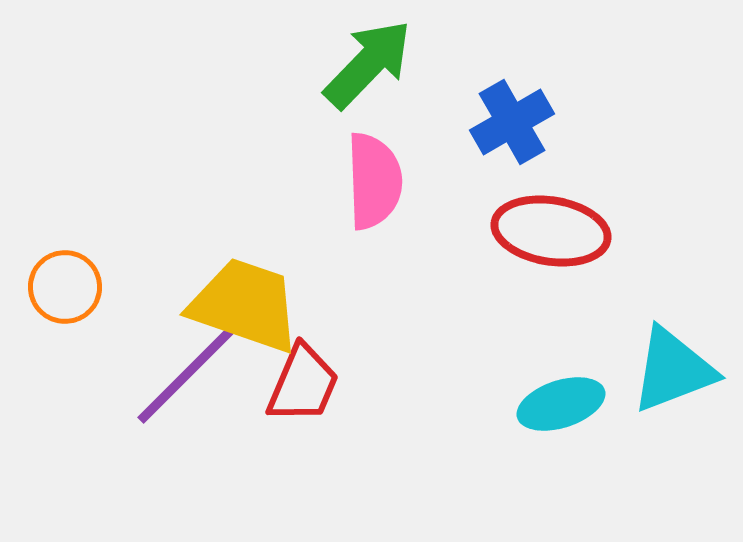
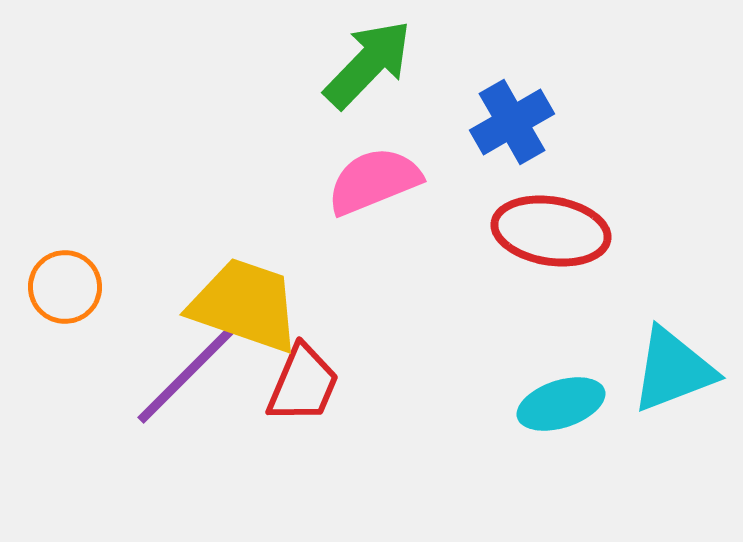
pink semicircle: rotated 110 degrees counterclockwise
